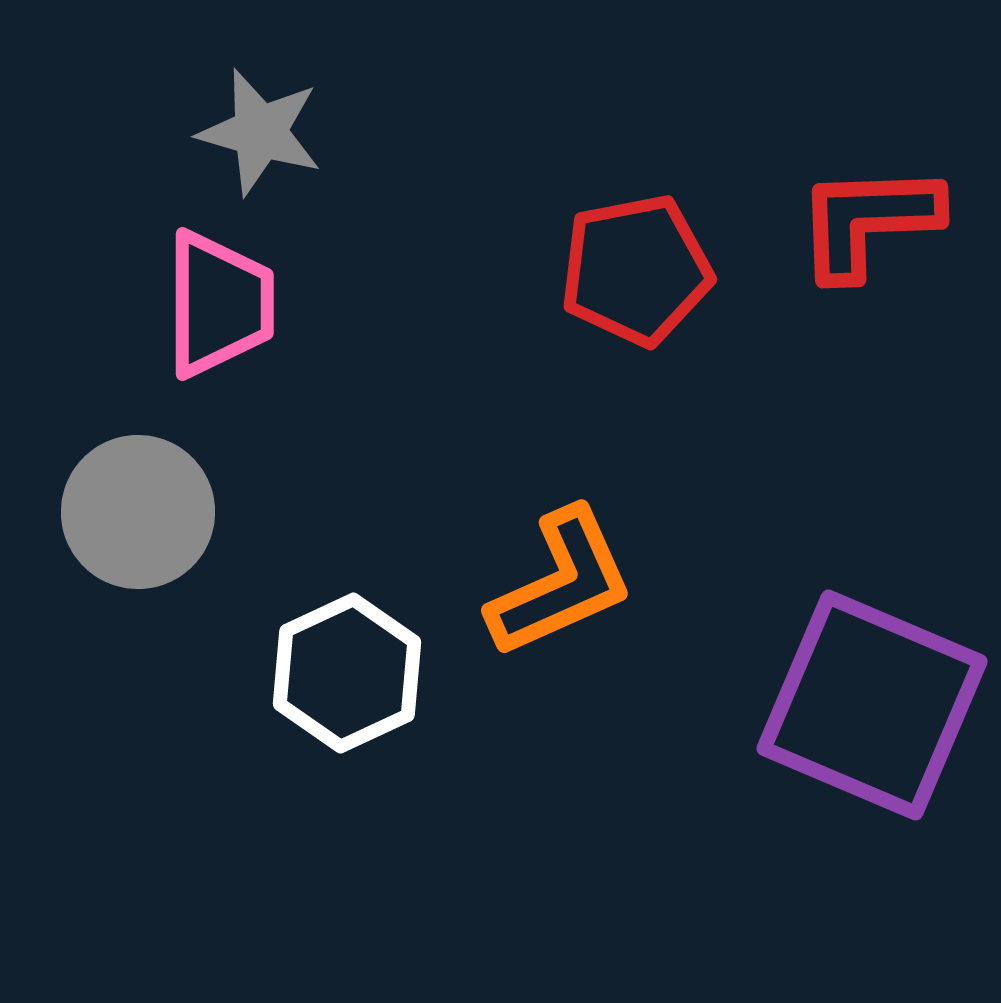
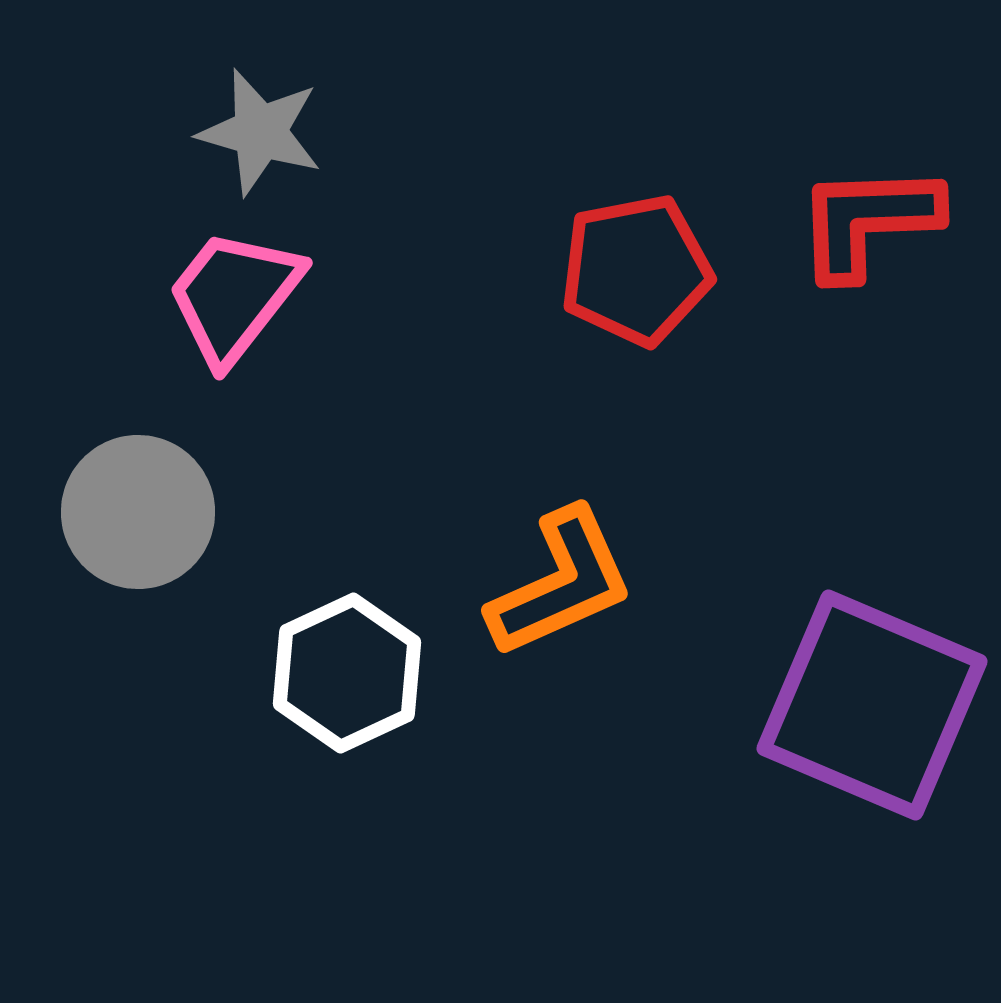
pink trapezoid: moved 15 px right, 8 px up; rotated 142 degrees counterclockwise
